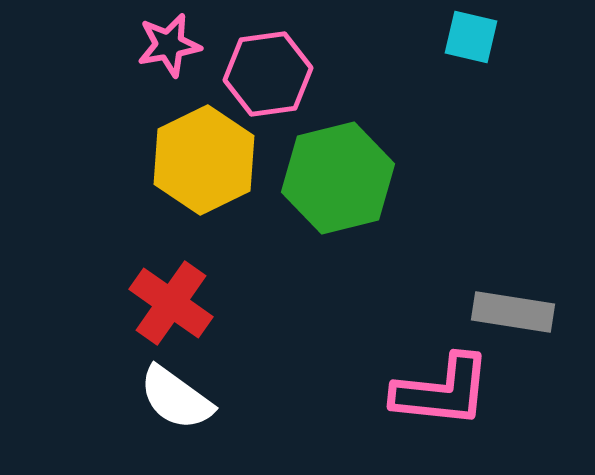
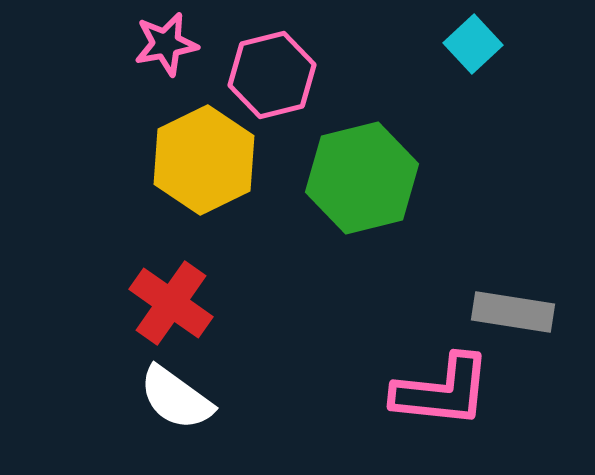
cyan square: moved 2 px right, 7 px down; rotated 34 degrees clockwise
pink star: moved 3 px left, 1 px up
pink hexagon: moved 4 px right, 1 px down; rotated 6 degrees counterclockwise
green hexagon: moved 24 px right
